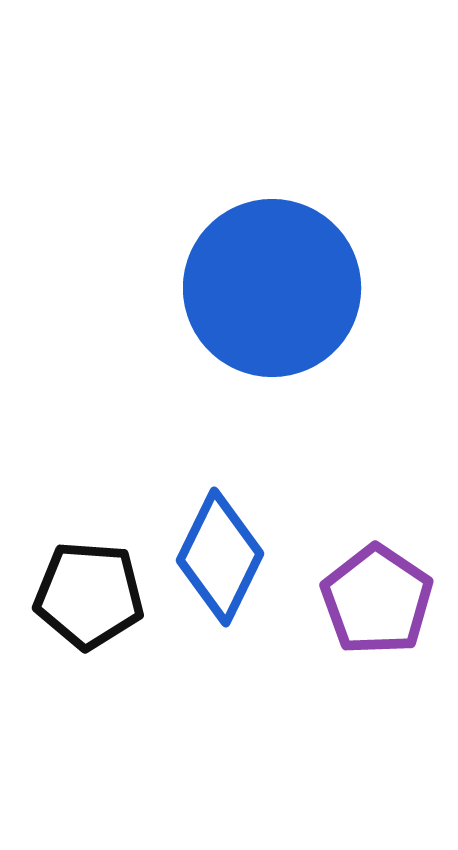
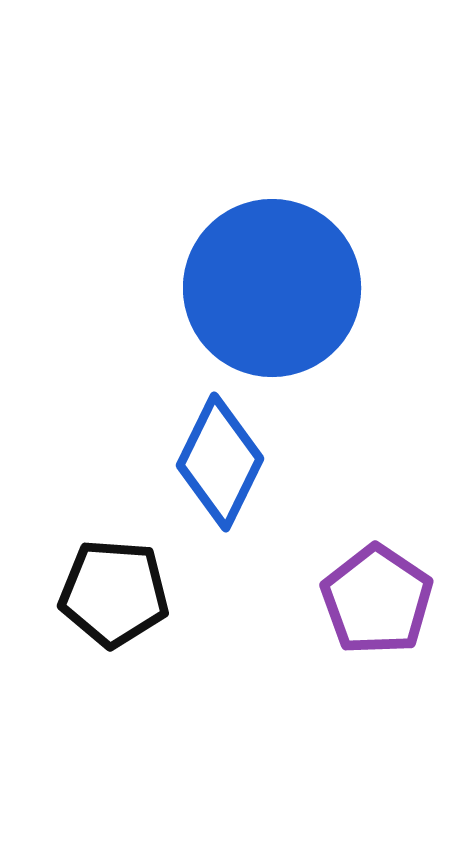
blue diamond: moved 95 px up
black pentagon: moved 25 px right, 2 px up
